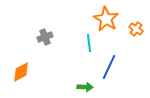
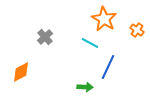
orange star: moved 2 px left
orange cross: moved 1 px right, 1 px down
gray cross: rotated 21 degrees counterclockwise
cyan line: moved 1 px right; rotated 54 degrees counterclockwise
blue line: moved 1 px left
